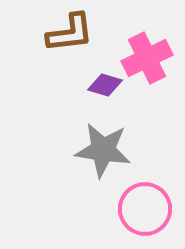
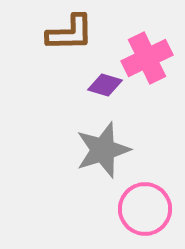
brown L-shape: rotated 6 degrees clockwise
gray star: rotated 26 degrees counterclockwise
